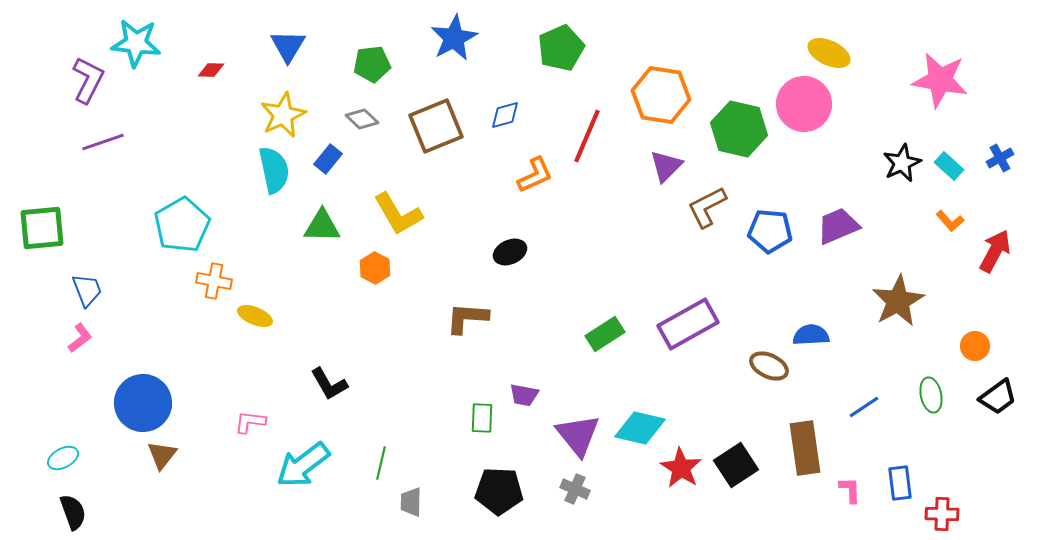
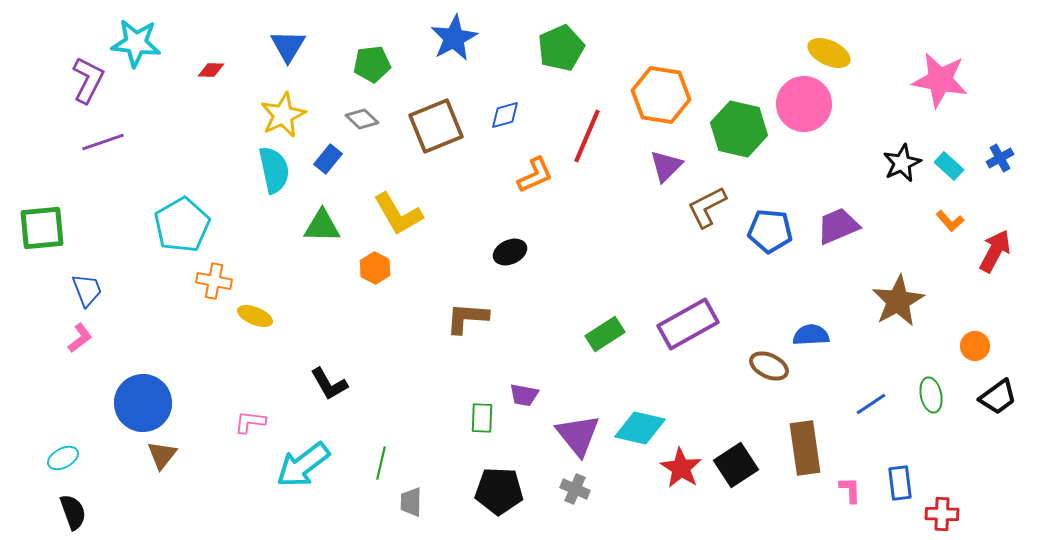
blue line at (864, 407): moved 7 px right, 3 px up
